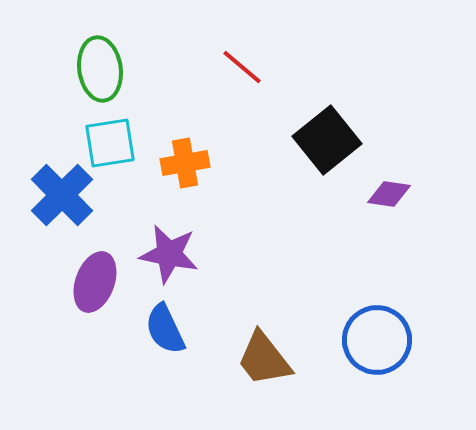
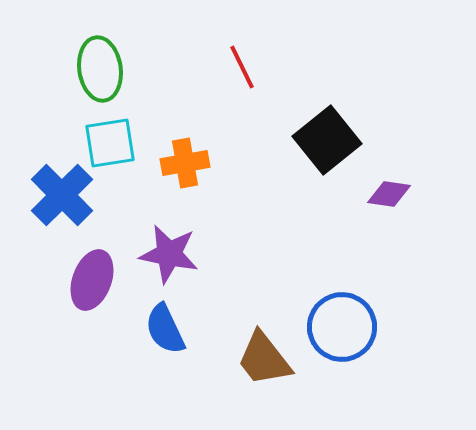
red line: rotated 24 degrees clockwise
purple ellipse: moved 3 px left, 2 px up
blue circle: moved 35 px left, 13 px up
